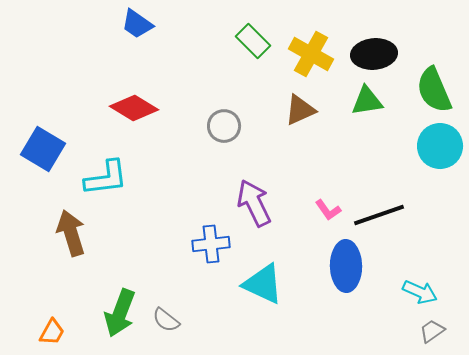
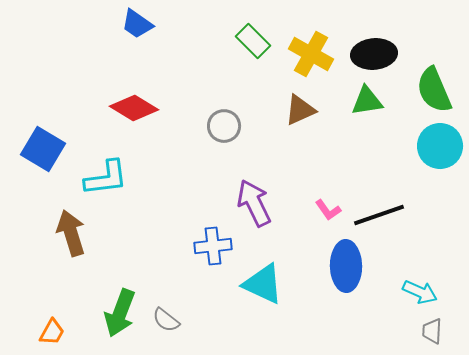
blue cross: moved 2 px right, 2 px down
gray trapezoid: rotated 52 degrees counterclockwise
